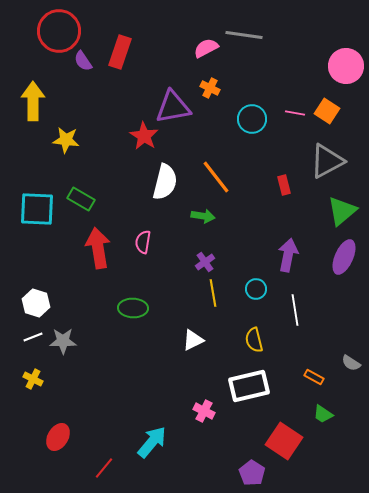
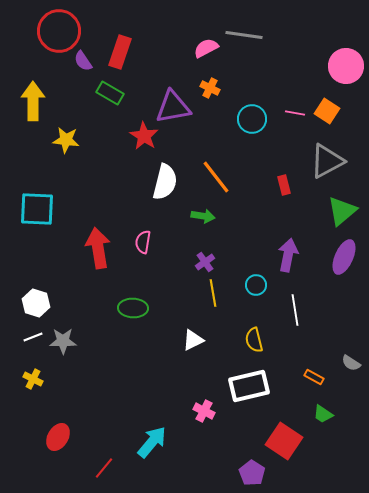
green rectangle at (81, 199): moved 29 px right, 106 px up
cyan circle at (256, 289): moved 4 px up
